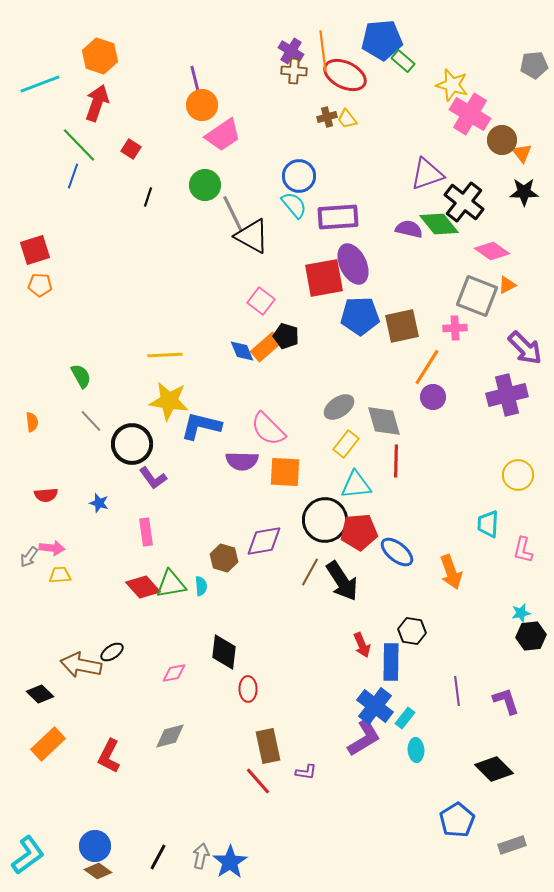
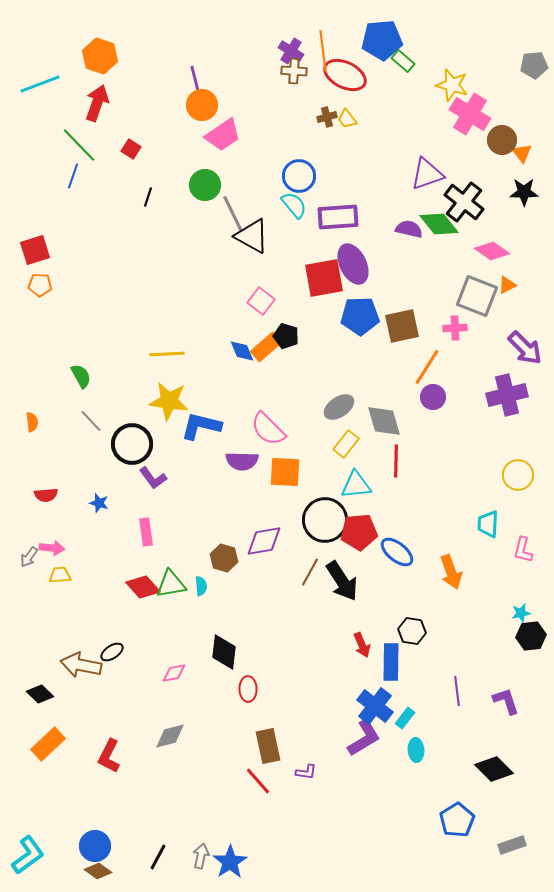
yellow line at (165, 355): moved 2 px right, 1 px up
